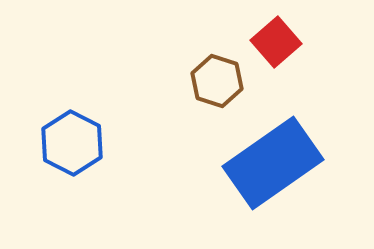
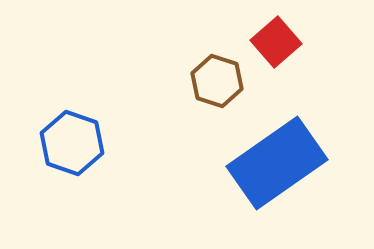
blue hexagon: rotated 8 degrees counterclockwise
blue rectangle: moved 4 px right
